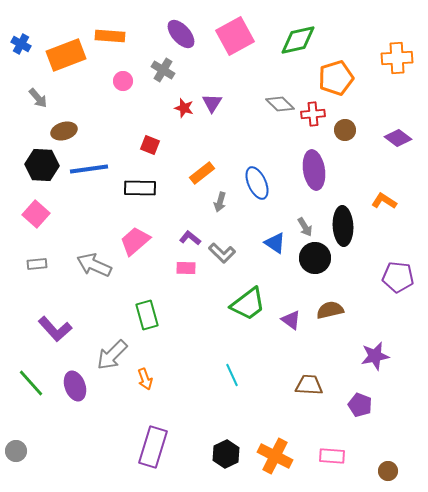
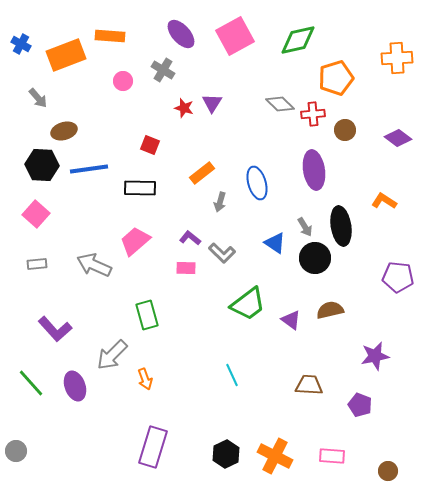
blue ellipse at (257, 183): rotated 8 degrees clockwise
black ellipse at (343, 226): moved 2 px left; rotated 6 degrees counterclockwise
